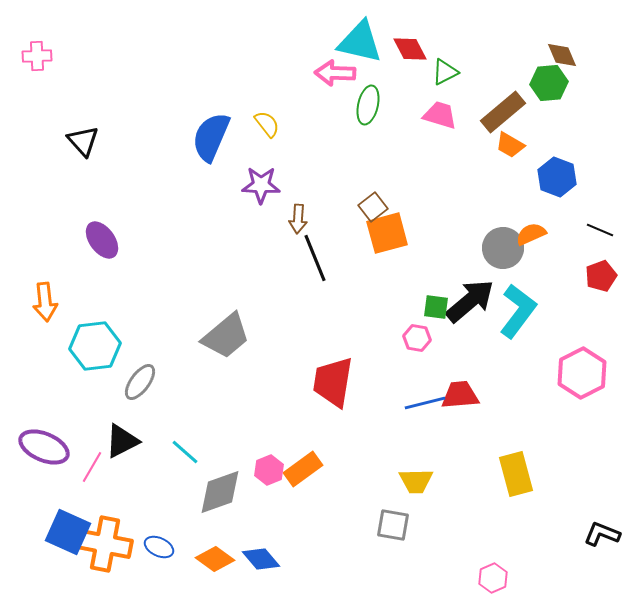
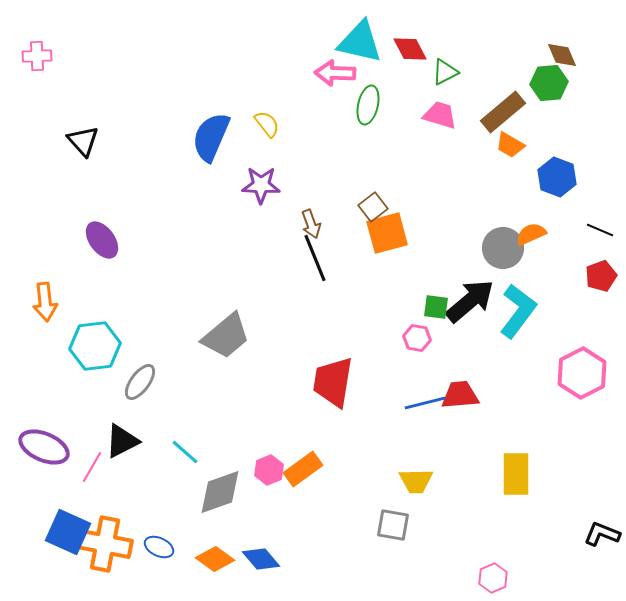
brown arrow at (298, 219): moved 13 px right, 5 px down; rotated 24 degrees counterclockwise
yellow rectangle at (516, 474): rotated 15 degrees clockwise
